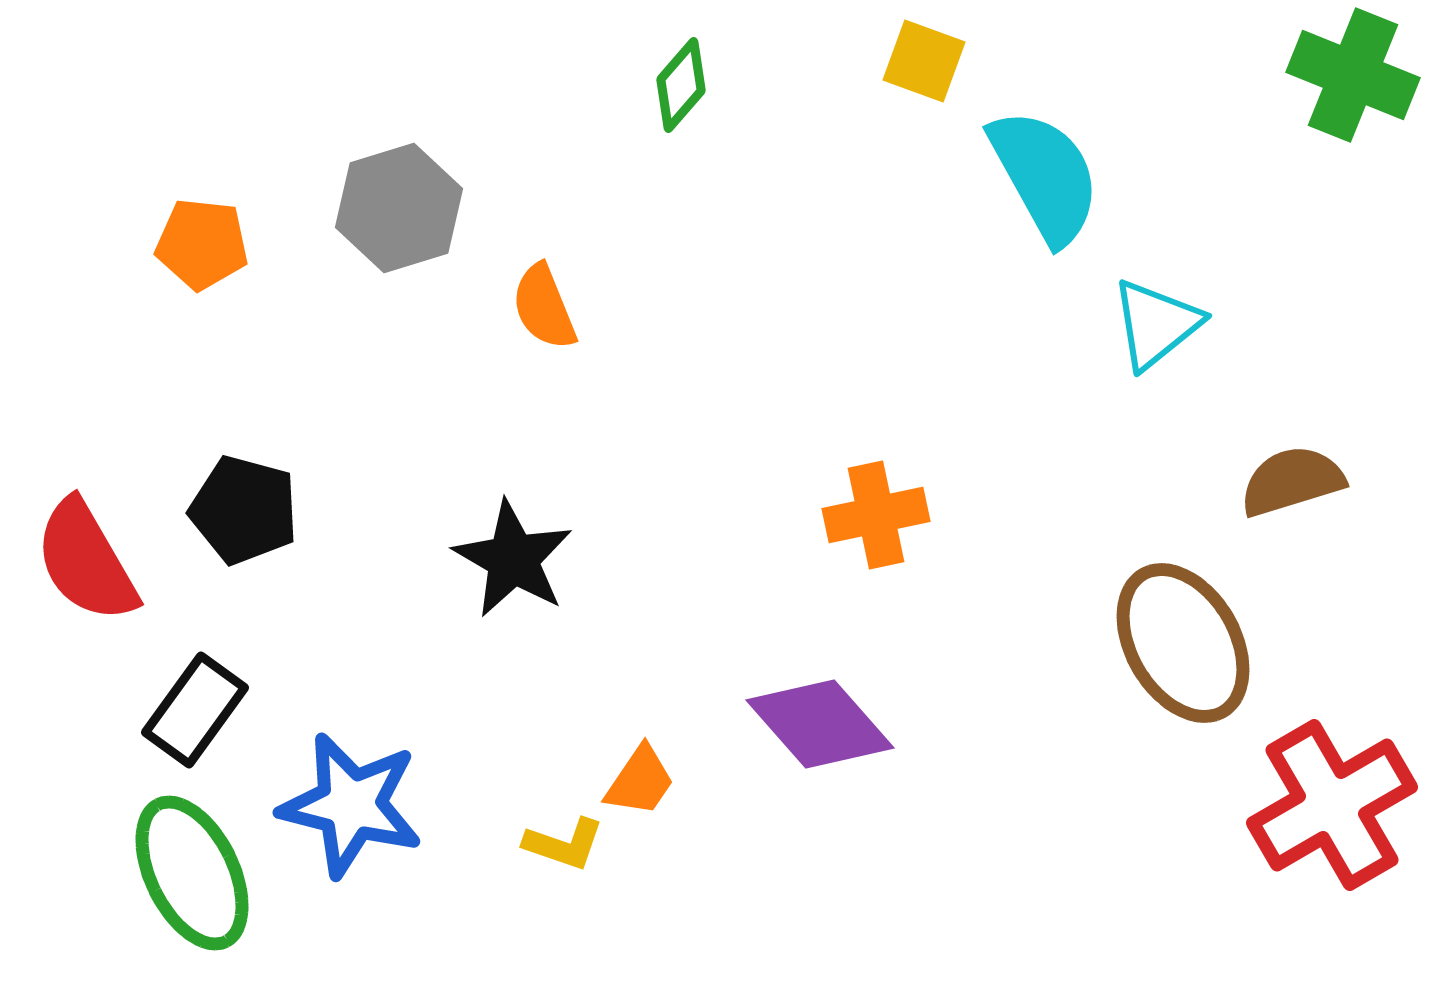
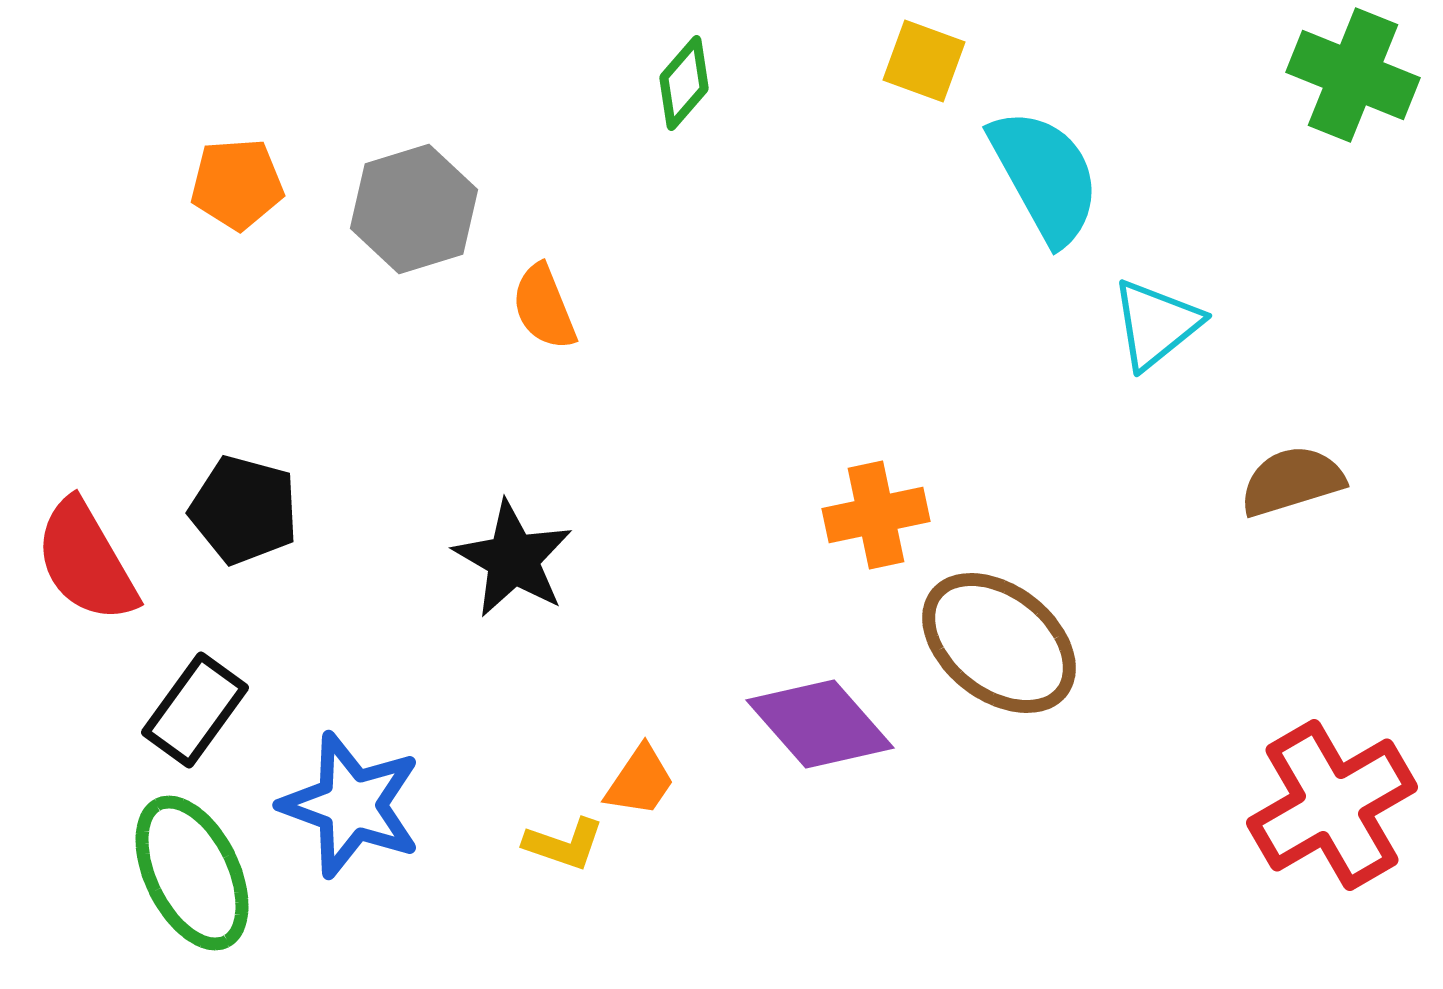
green diamond: moved 3 px right, 2 px up
gray hexagon: moved 15 px right, 1 px down
orange pentagon: moved 35 px right, 60 px up; rotated 10 degrees counterclockwise
brown ellipse: moved 184 px left; rotated 22 degrees counterclockwise
blue star: rotated 6 degrees clockwise
